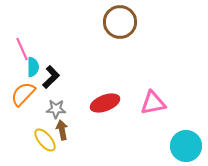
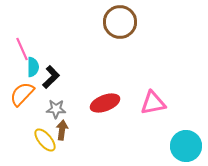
orange semicircle: moved 1 px left
brown arrow: rotated 18 degrees clockwise
